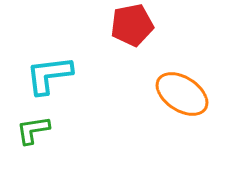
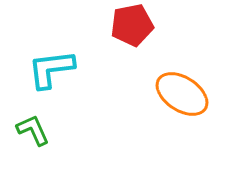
cyan L-shape: moved 2 px right, 6 px up
green L-shape: rotated 75 degrees clockwise
